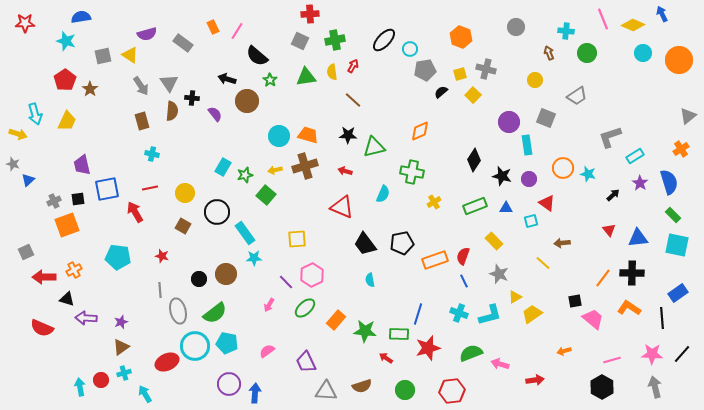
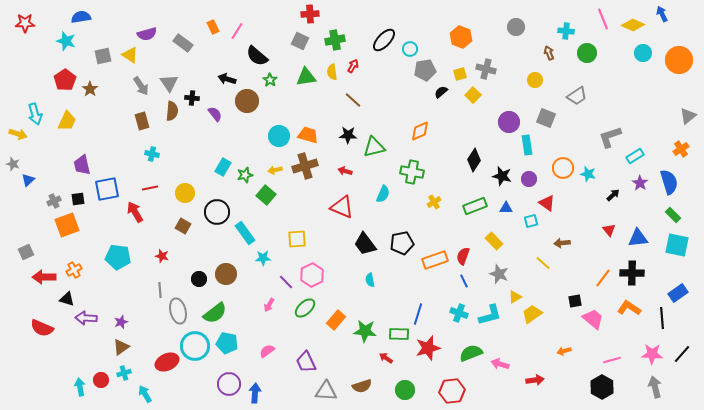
cyan star at (254, 258): moved 9 px right
